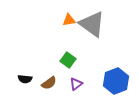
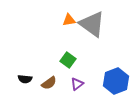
purple triangle: moved 1 px right
